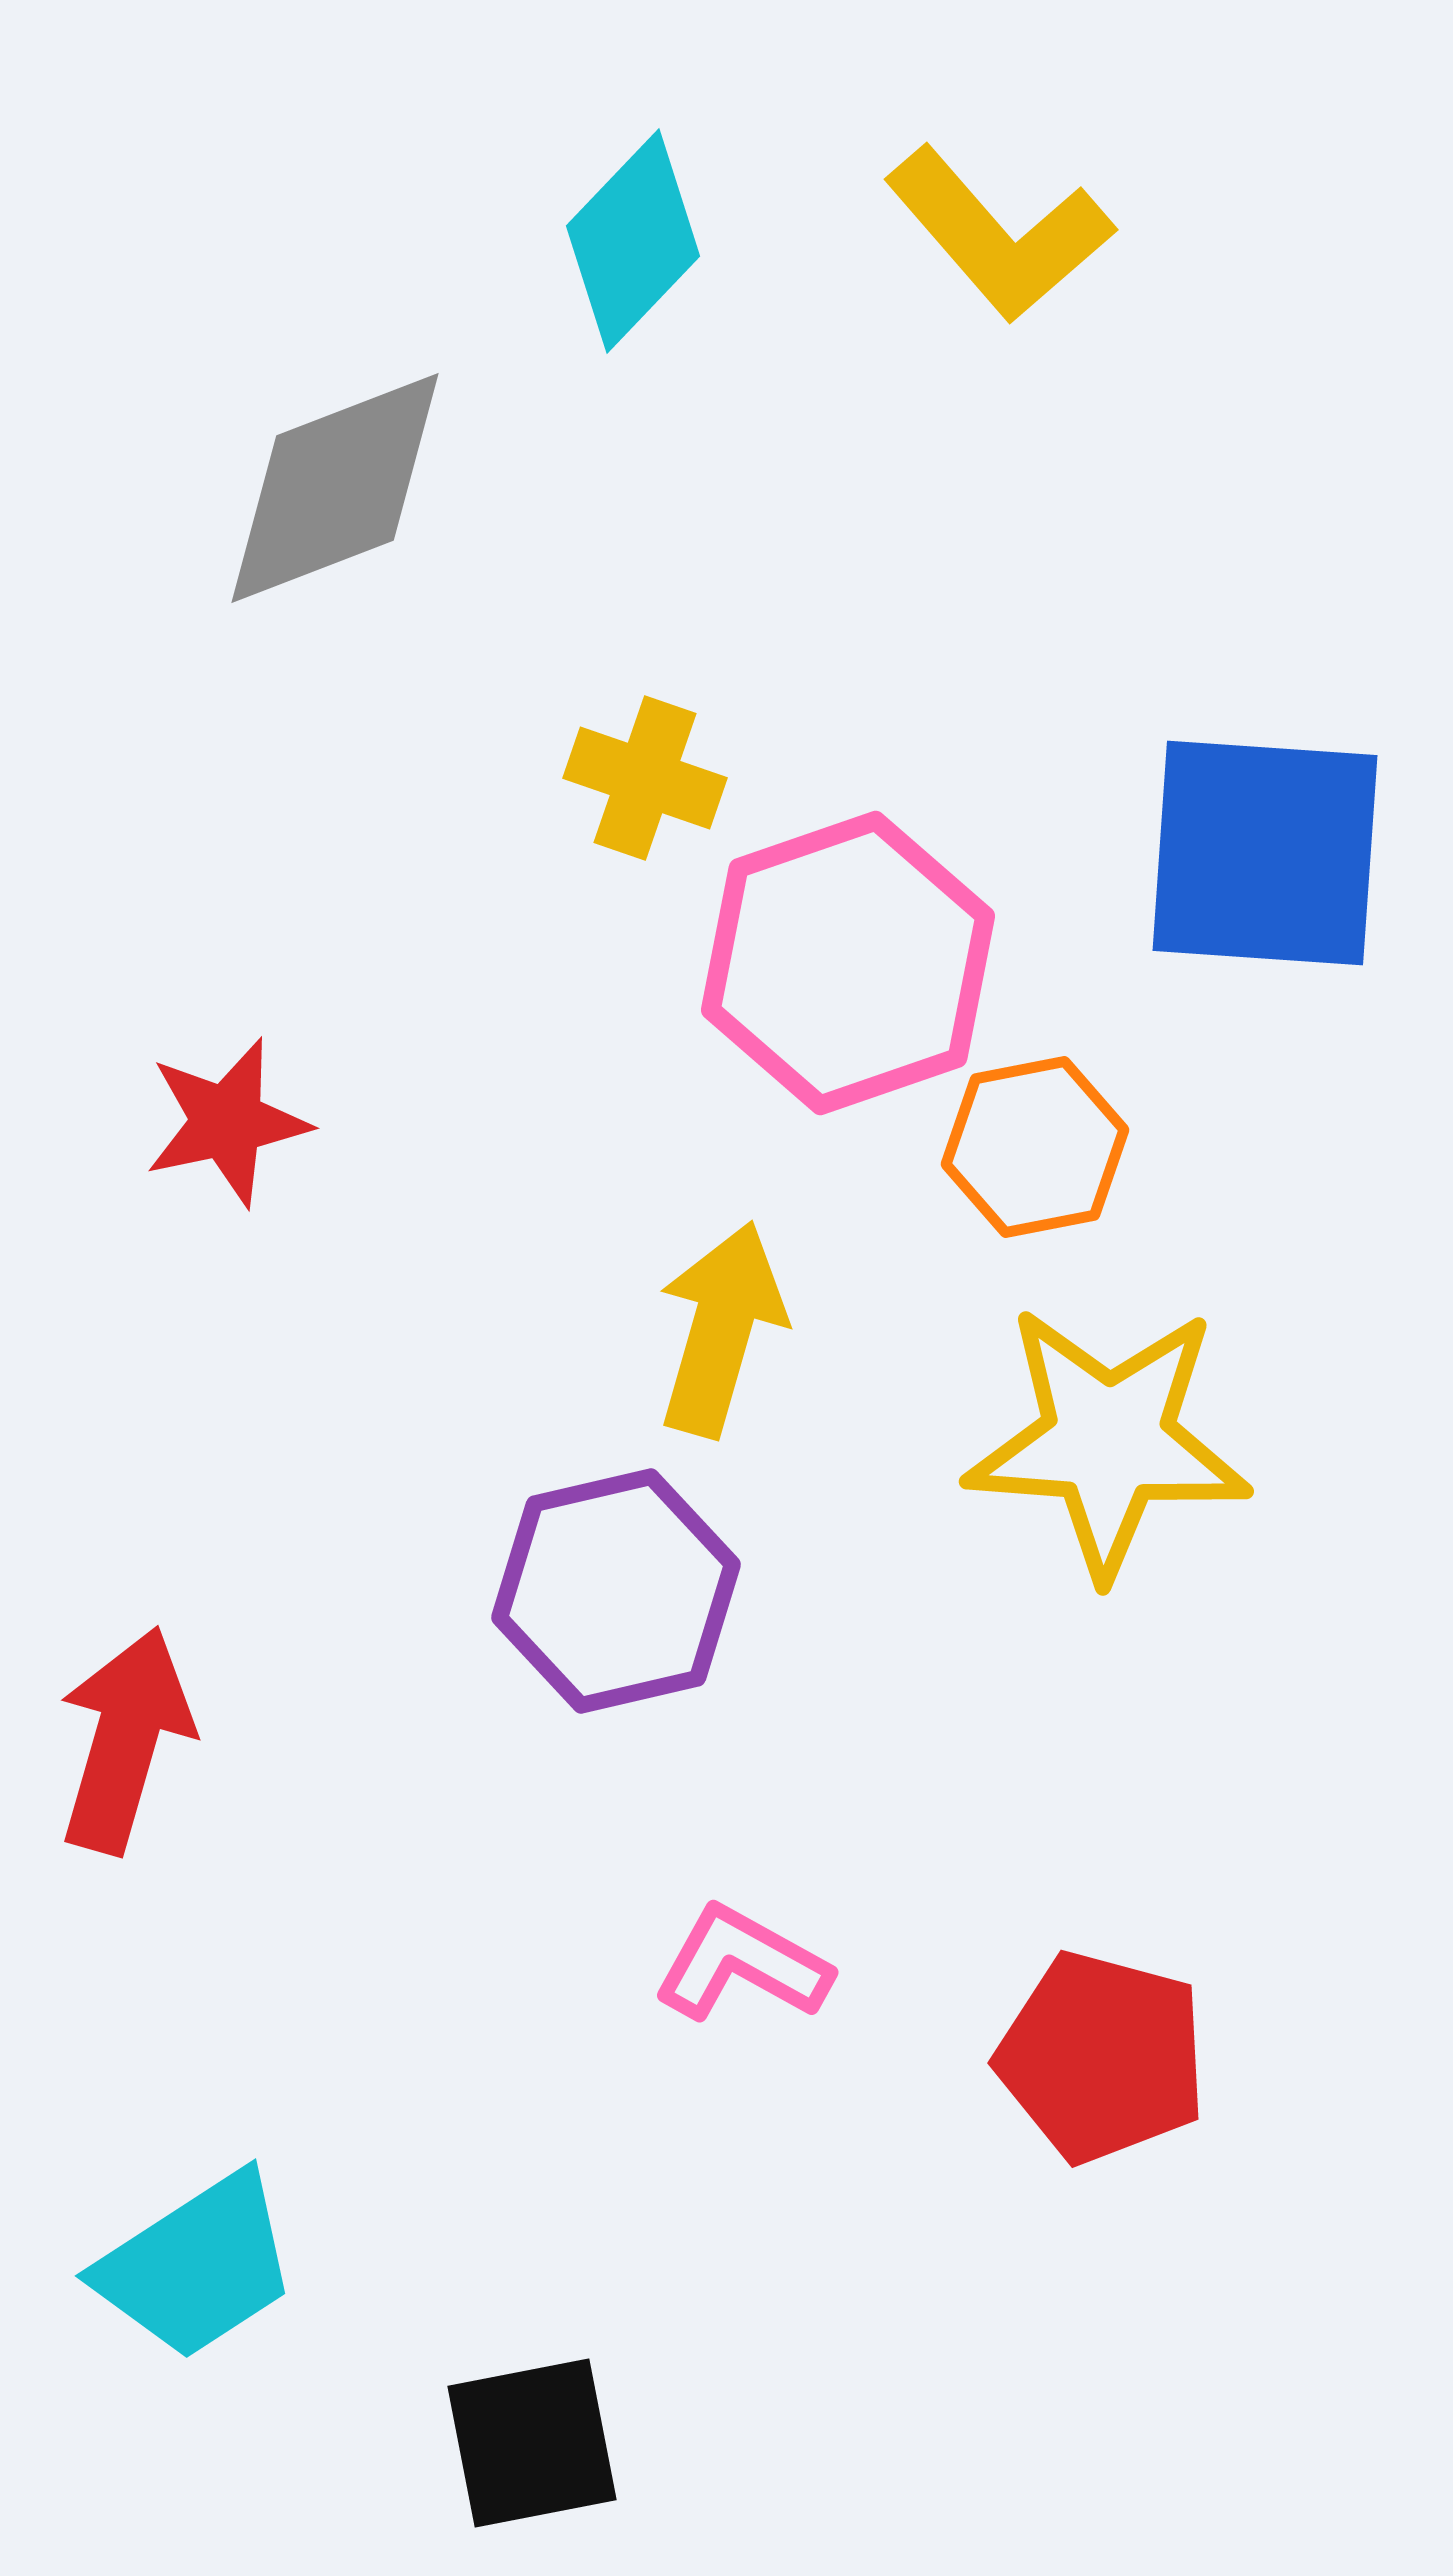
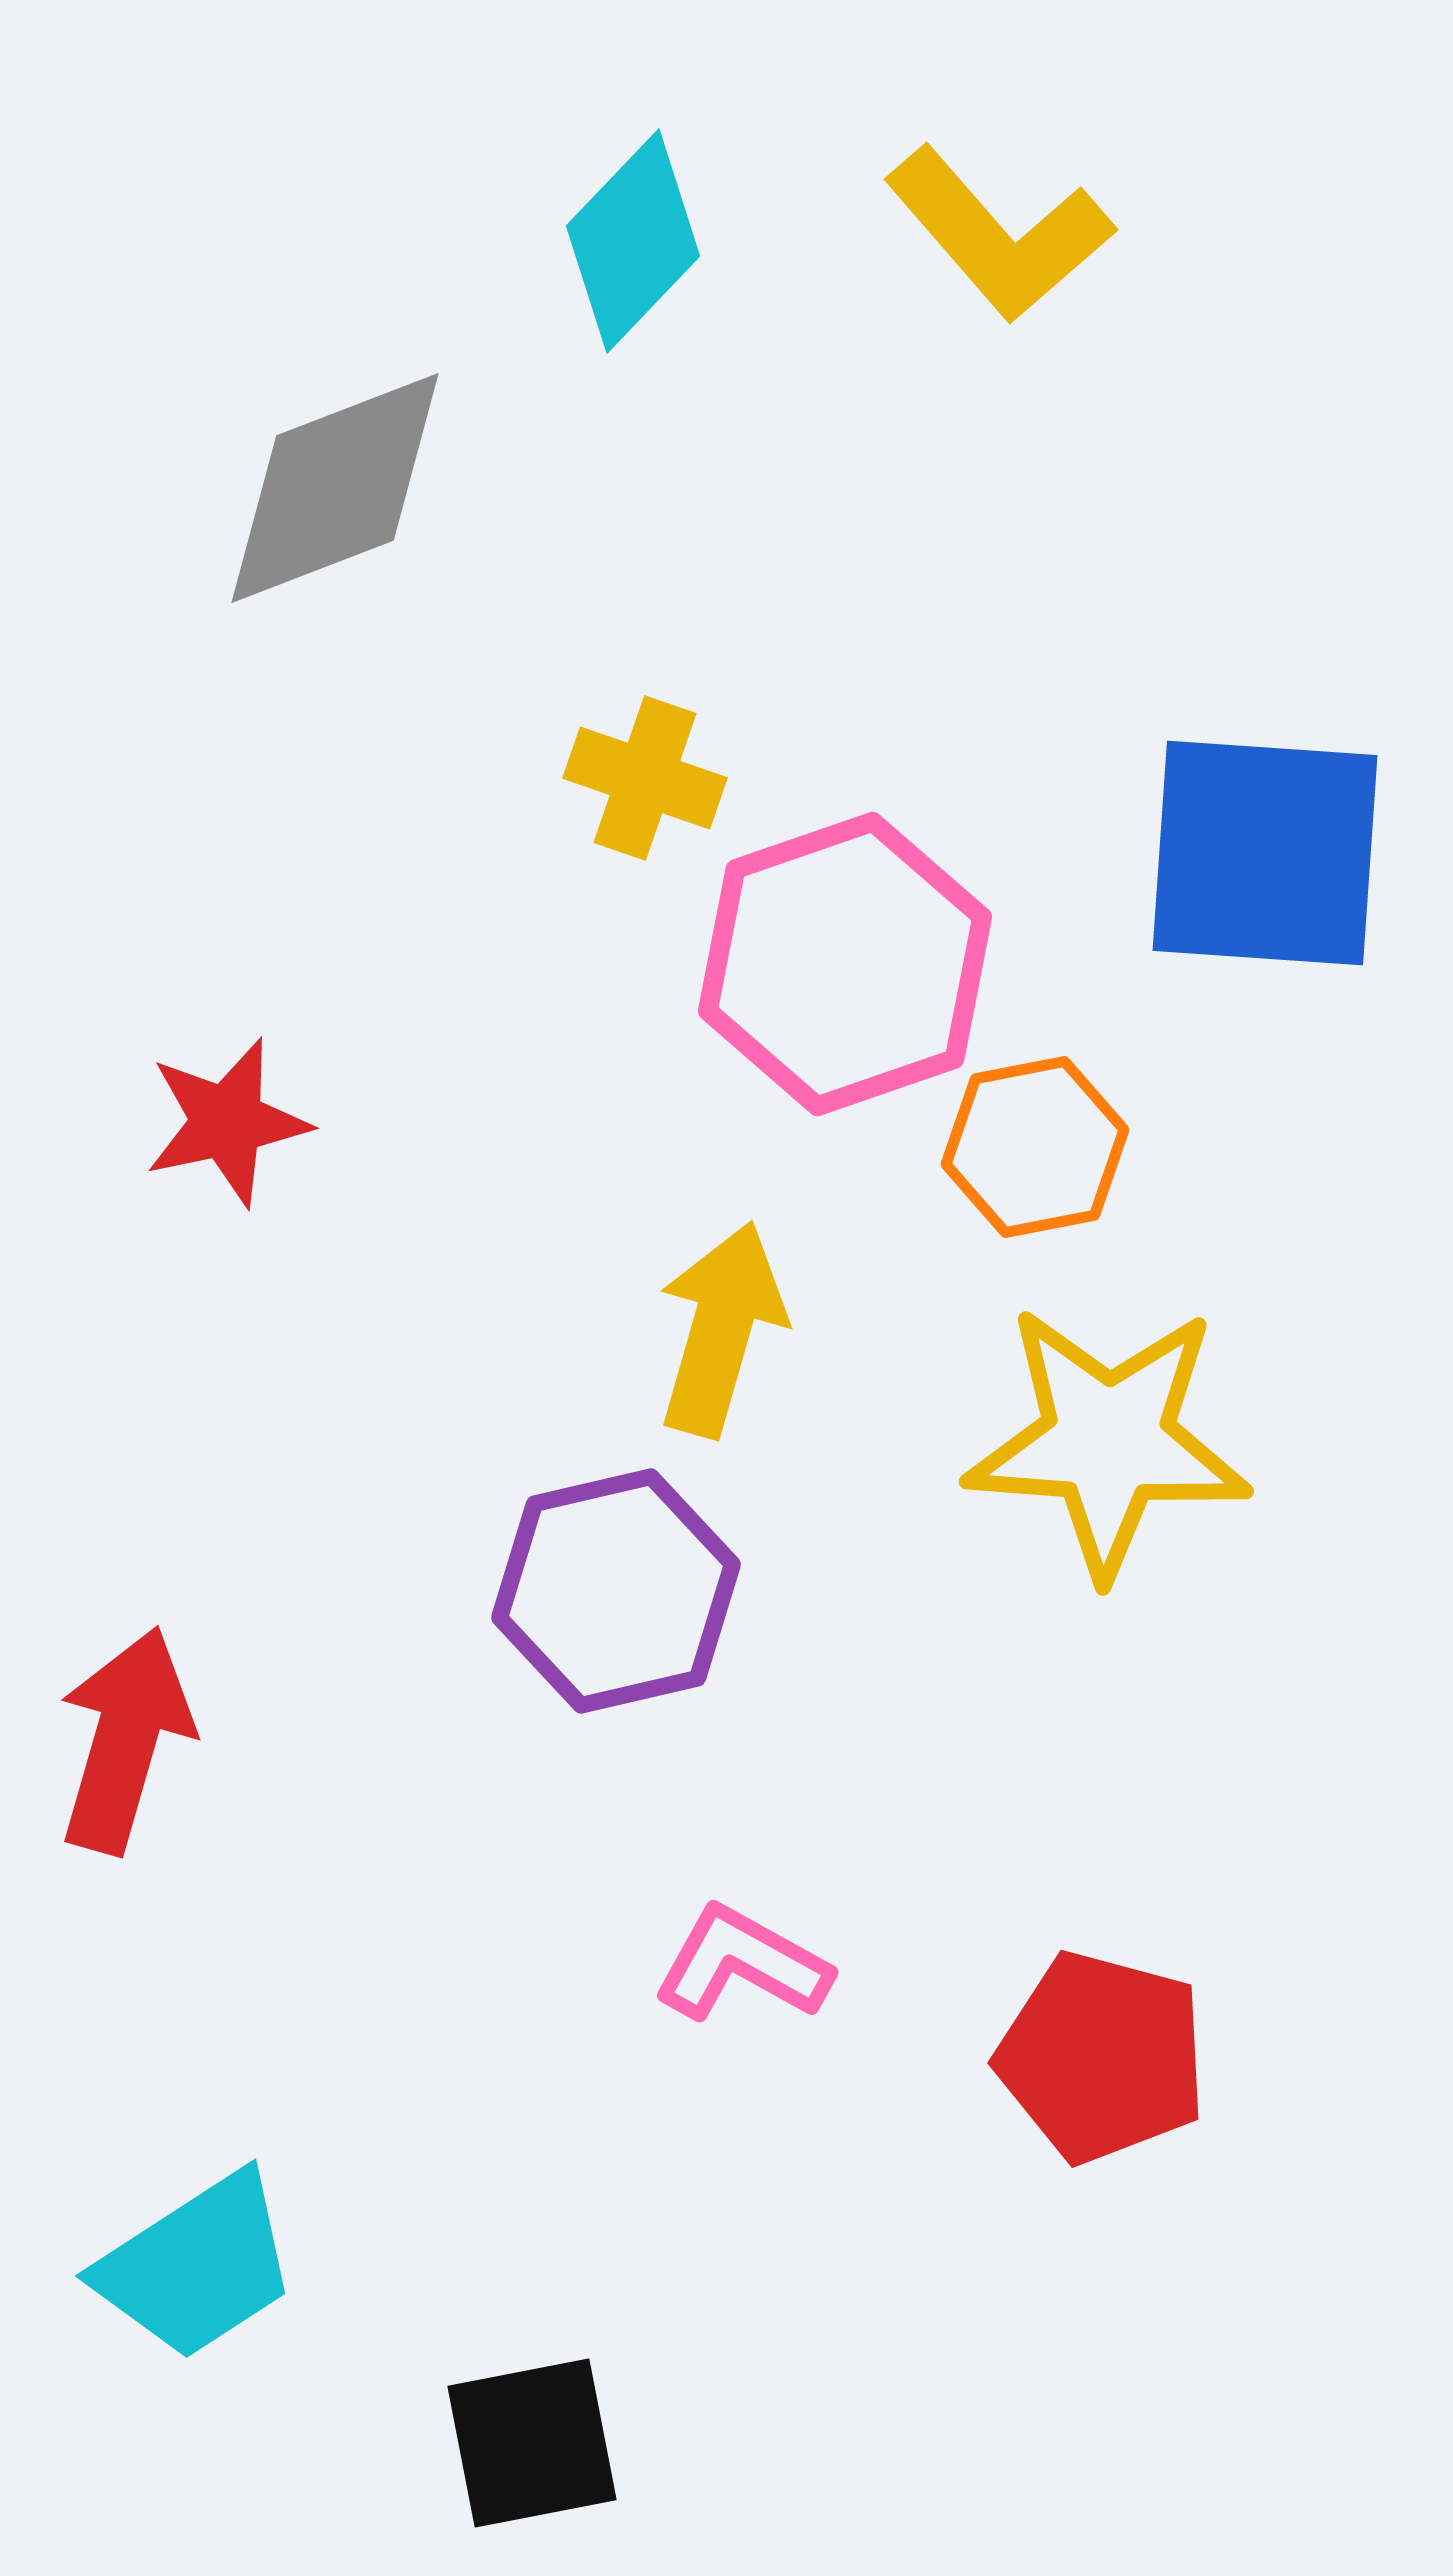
pink hexagon: moved 3 px left, 1 px down
